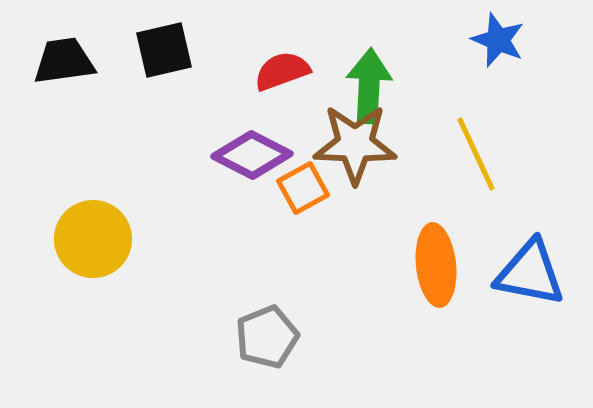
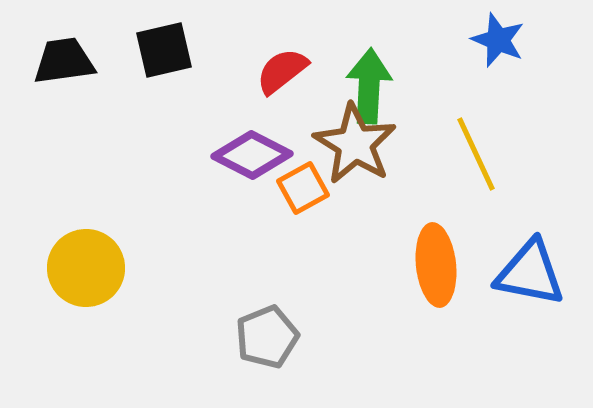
red semicircle: rotated 18 degrees counterclockwise
brown star: rotated 30 degrees clockwise
yellow circle: moved 7 px left, 29 px down
